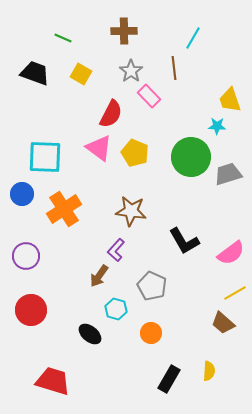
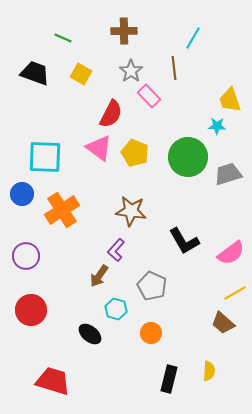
green circle: moved 3 px left
orange cross: moved 2 px left, 1 px down
black rectangle: rotated 16 degrees counterclockwise
